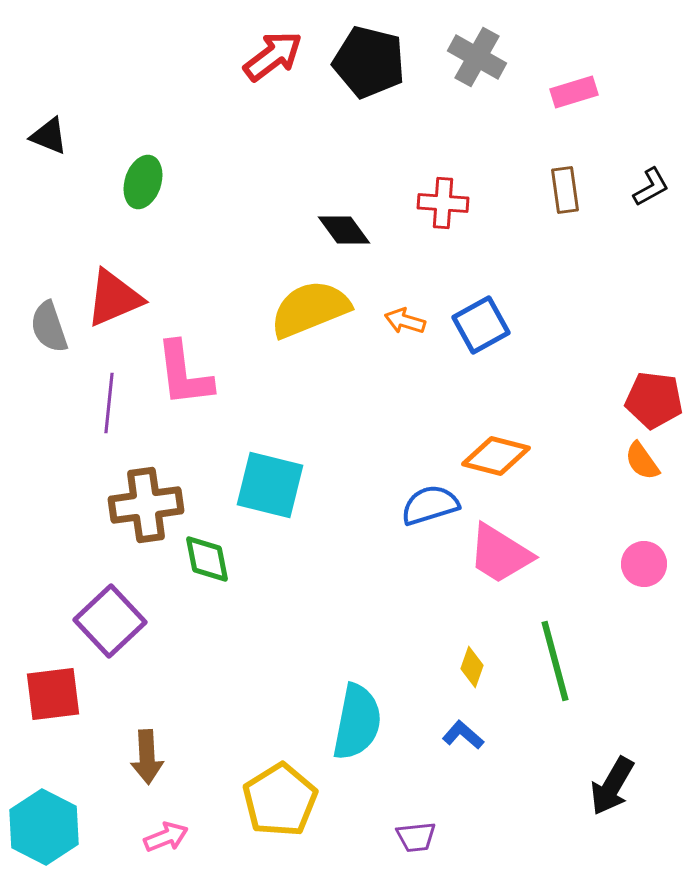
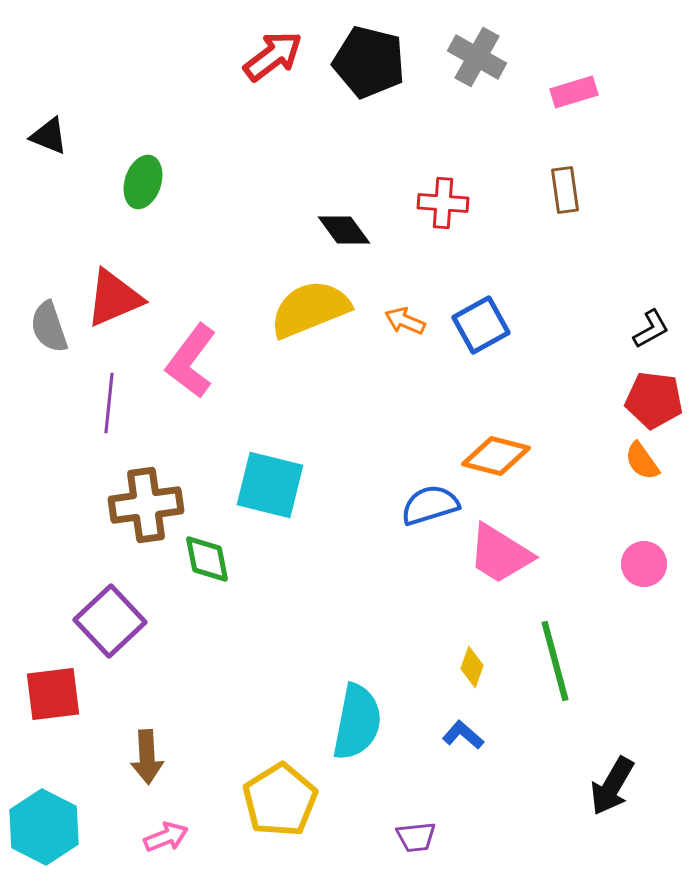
black L-shape: moved 142 px down
orange arrow: rotated 6 degrees clockwise
pink L-shape: moved 7 px right, 13 px up; rotated 44 degrees clockwise
